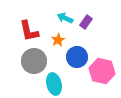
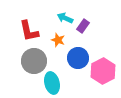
purple rectangle: moved 3 px left, 4 px down
orange star: rotated 24 degrees counterclockwise
blue circle: moved 1 px right, 1 px down
pink hexagon: moved 1 px right; rotated 20 degrees clockwise
cyan ellipse: moved 2 px left, 1 px up
